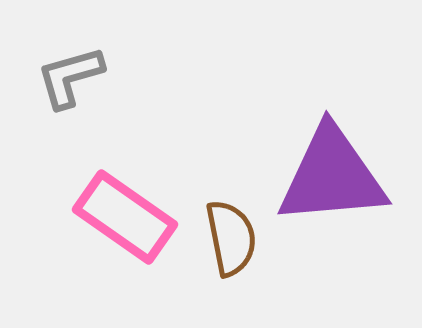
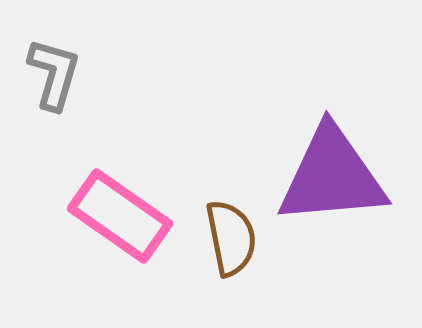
gray L-shape: moved 16 px left, 3 px up; rotated 122 degrees clockwise
pink rectangle: moved 5 px left, 1 px up
